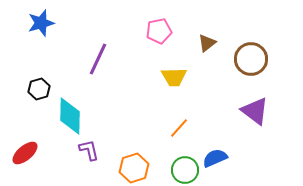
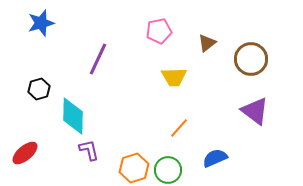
cyan diamond: moved 3 px right
green circle: moved 17 px left
